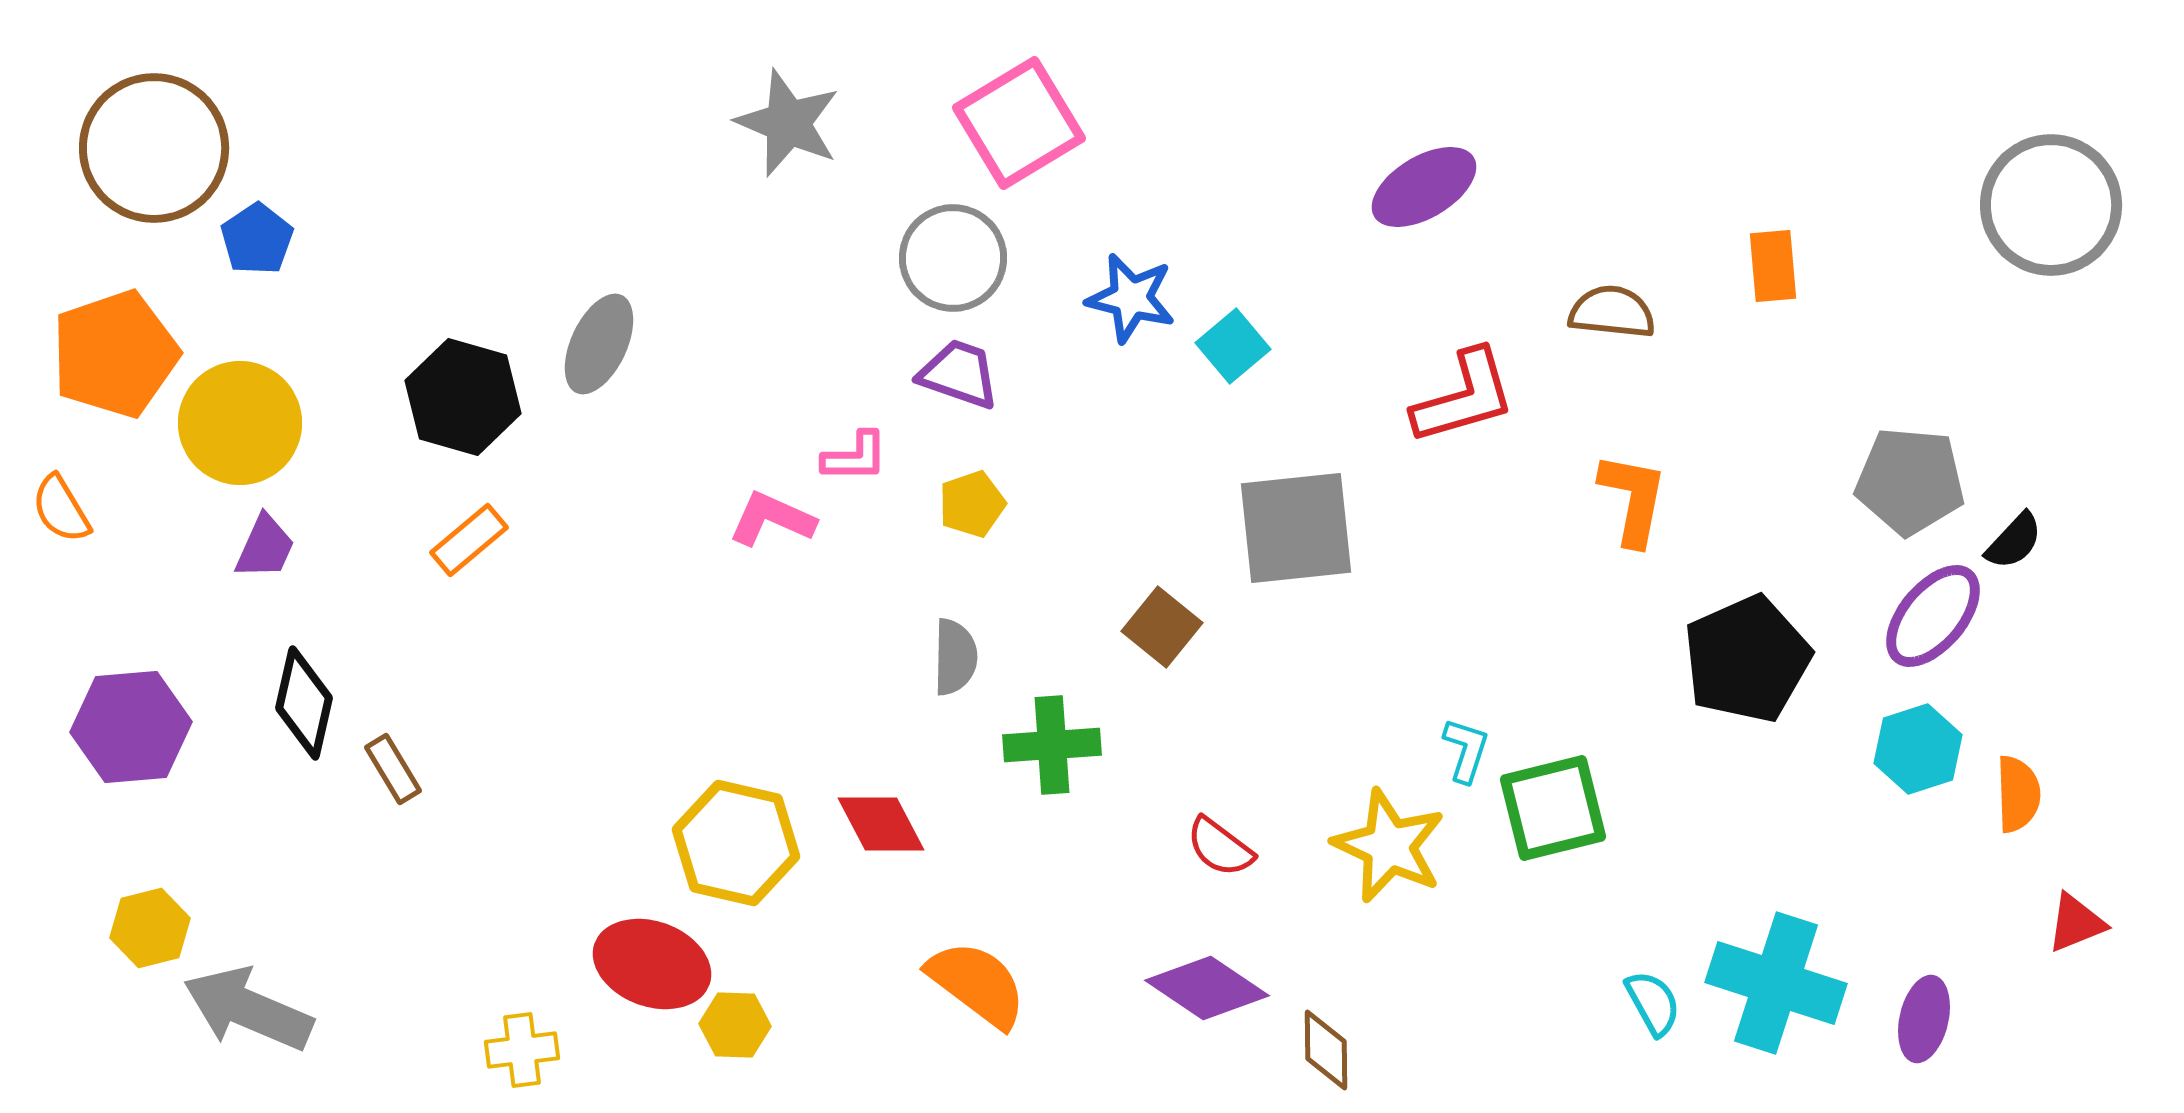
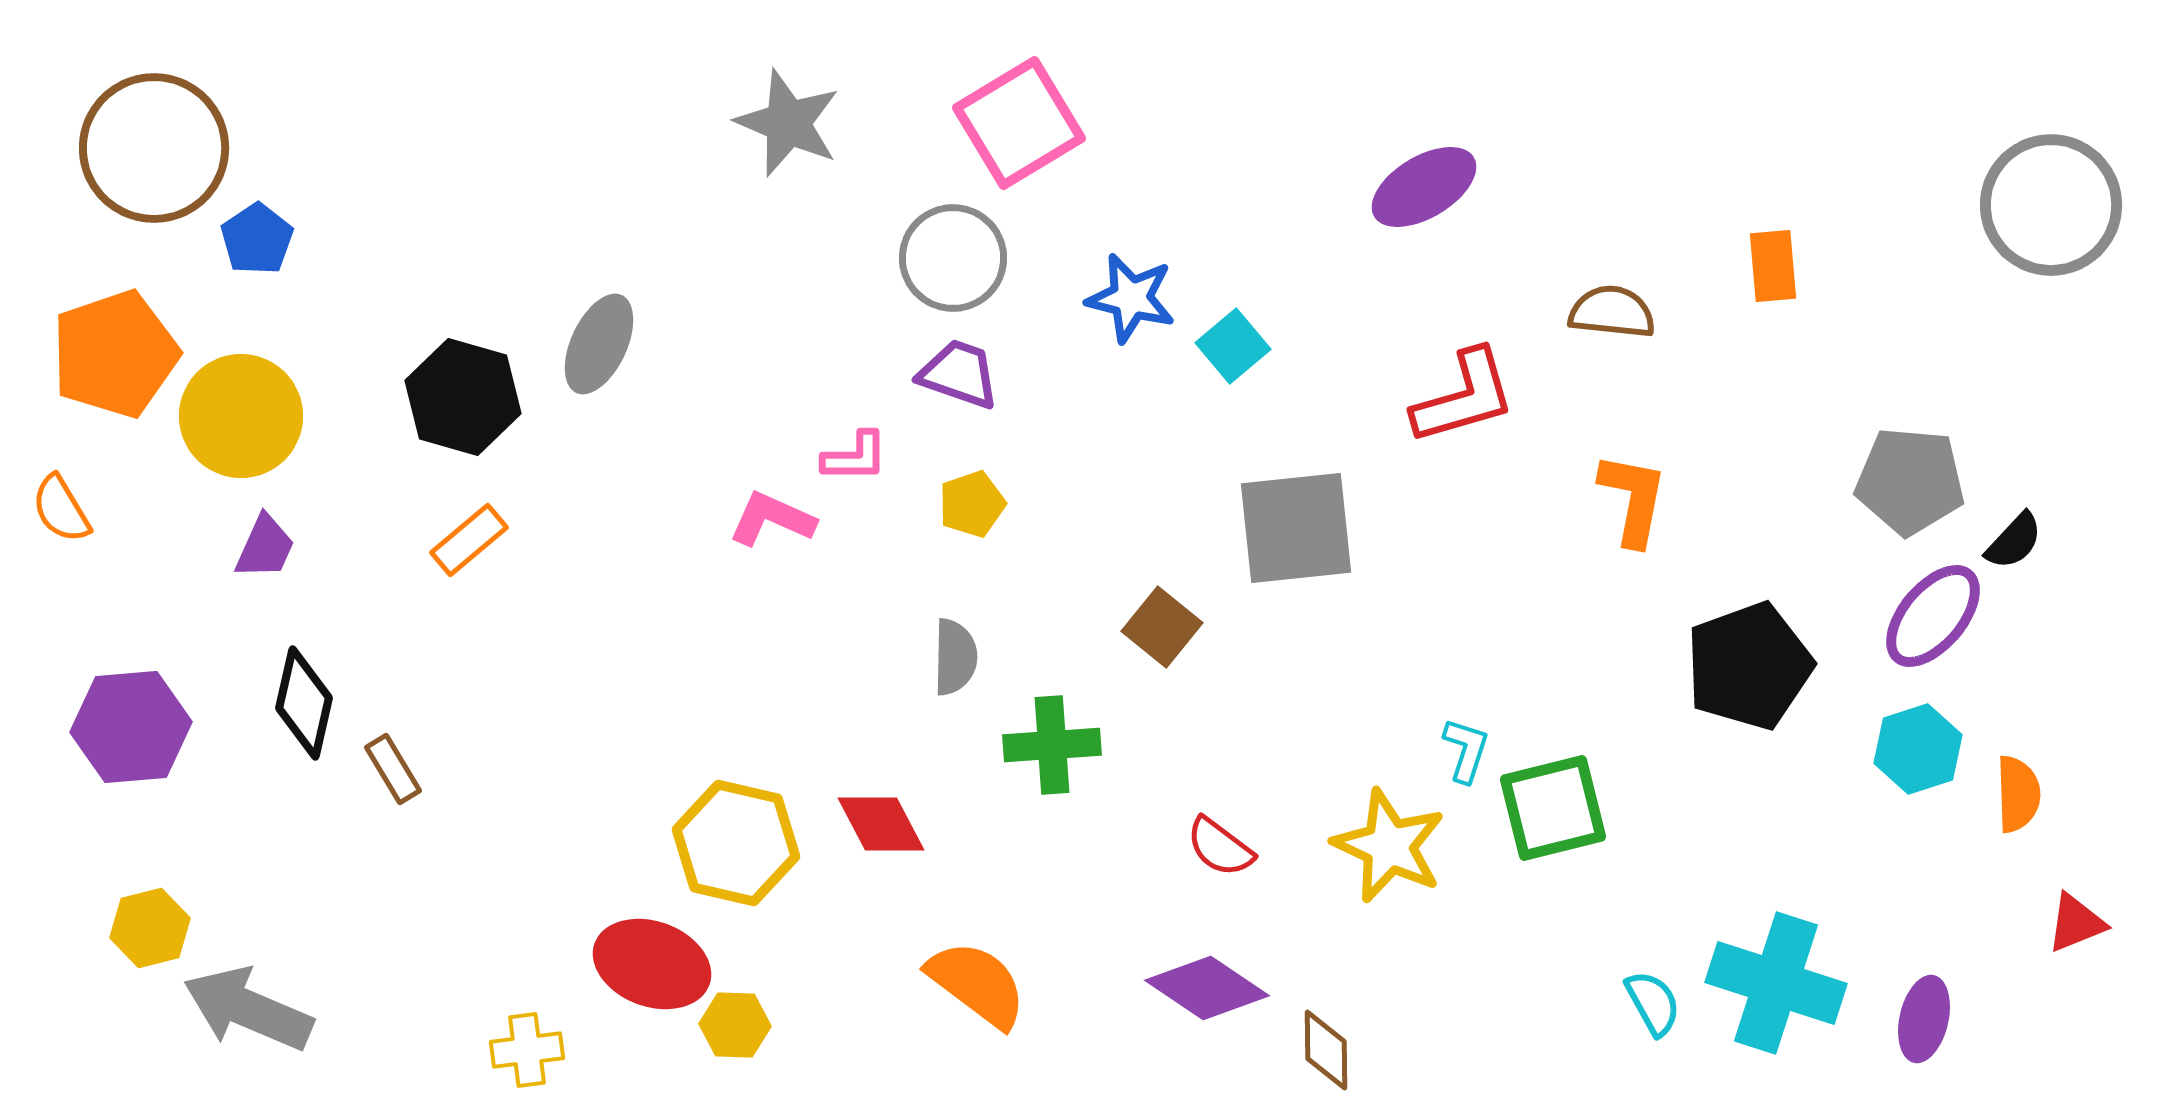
yellow circle at (240, 423): moved 1 px right, 7 px up
black pentagon at (1747, 659): moved 2 px right, 7 px down; rotated 4 degrees clockwise
yellow cross at (522, 1050): moved 5 px right
